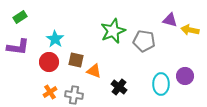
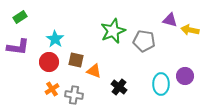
orange cross: moved 2 px right, 3 px up
